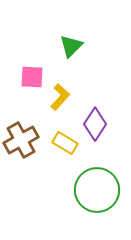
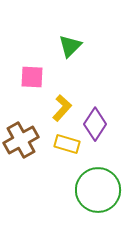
green triangle: moved 1 px left
yellow L-shape: moved 2 px right, 11 px down
yellow rectangle: moved 2 px right, 1 px down; rotated 15 degrees counterclockwise
green circle: moved 1 px right
